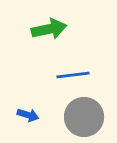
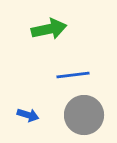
gray circle: moved 2 px up
